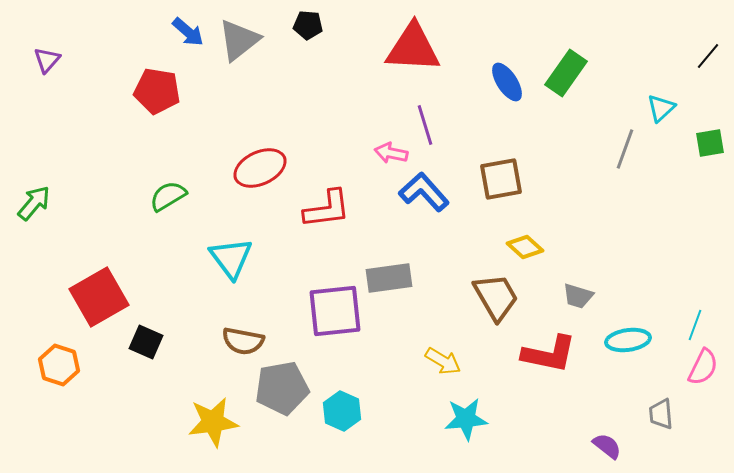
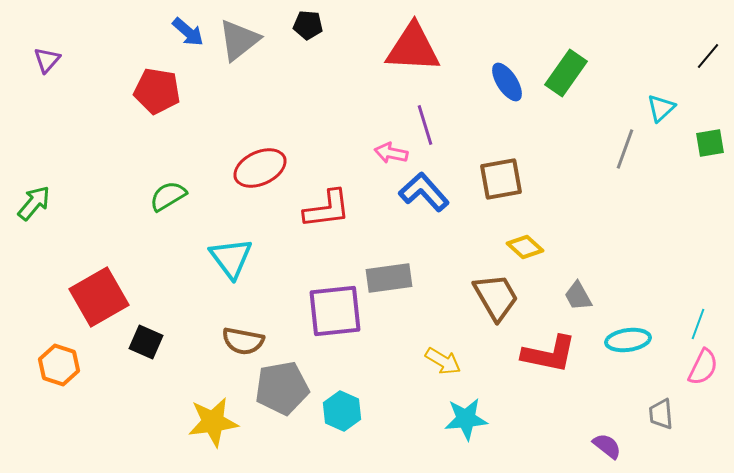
gray trapezoid at (578, 296): rotated 44 degrees clockwise
cyan line at (695, 325): moved 3 px right, 1 px up
